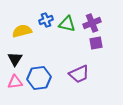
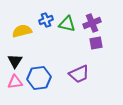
black triangle: moved 2 px down
